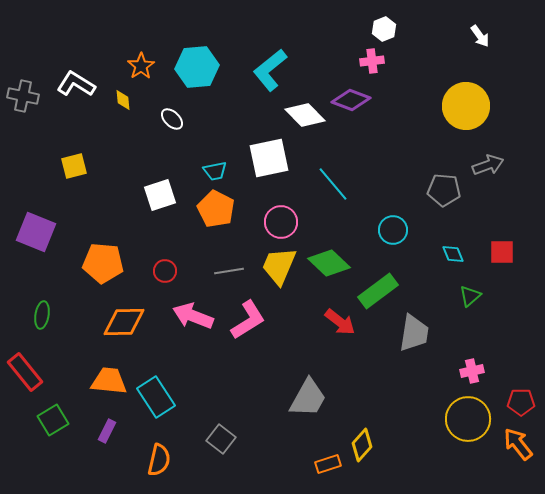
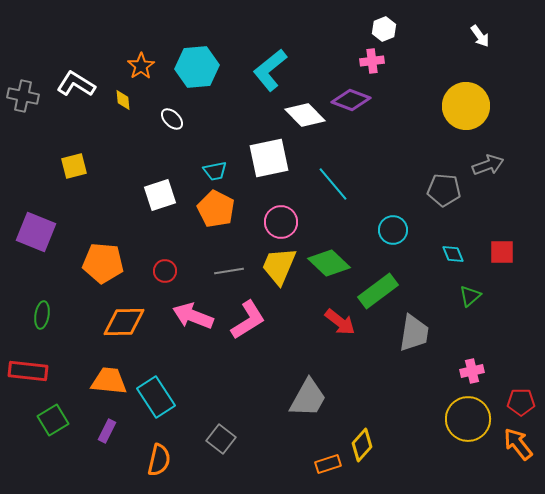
red rectangle at (25, 372): moved 3 px right, 1 px up; rotated 45 degrees counterclockwise
